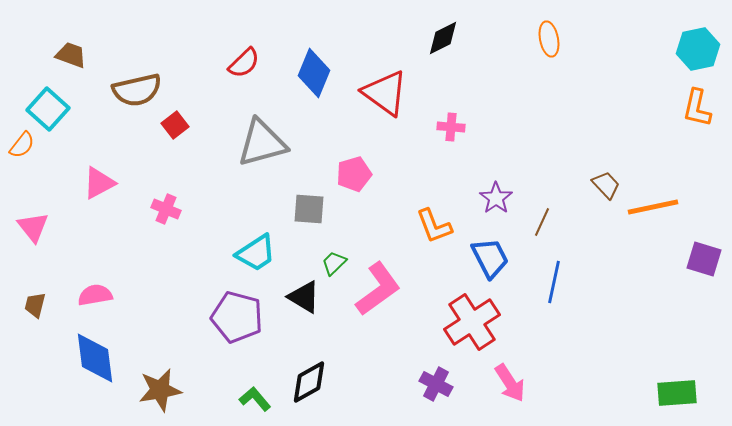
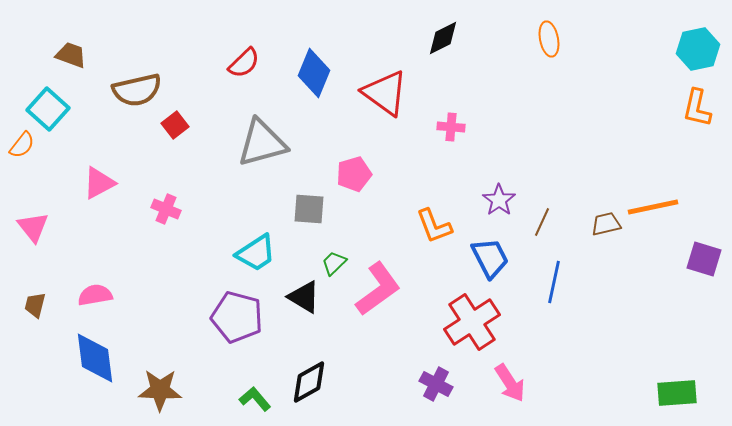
brown trapezoid at (606, 185): moved 39 px down; rotated 60 degrees counterclockwise
purple star at (496, 198): moved 3 px right, 2 px down
brown star at (160, 390): rotated 12 degrees clockwise
